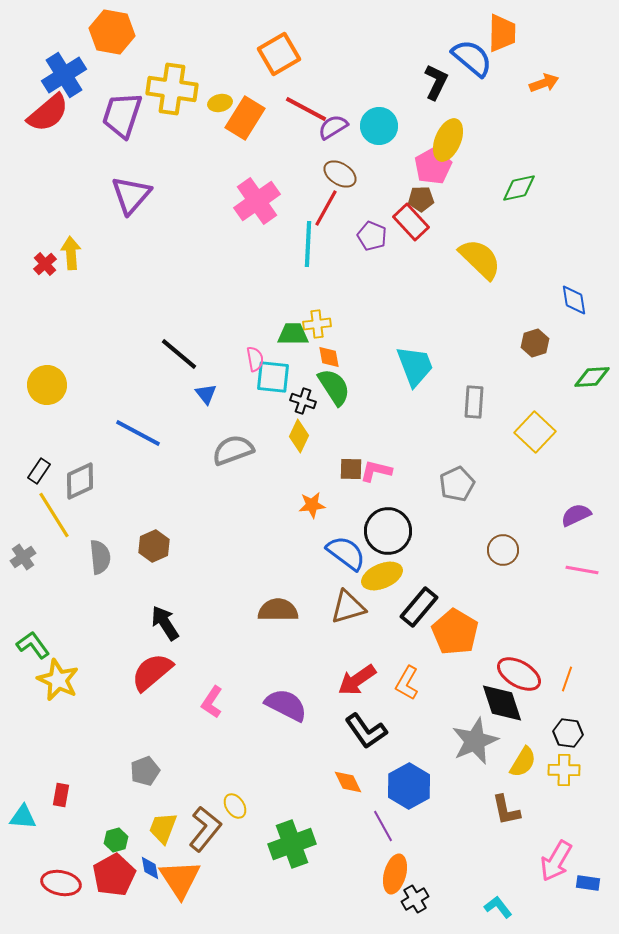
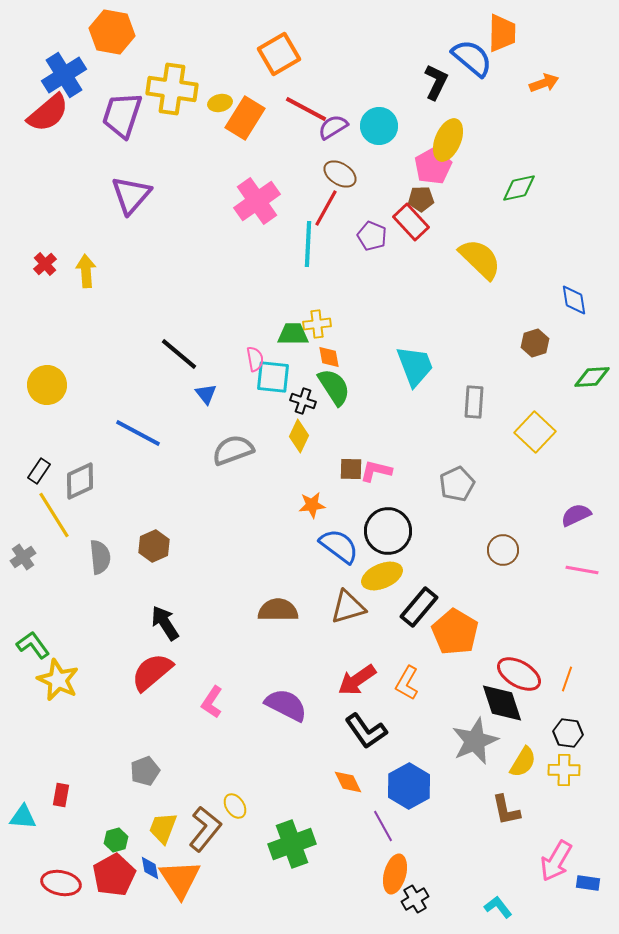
yellow arrow at (71, 253): moved 15 px right, 18 px down
blue semicircle at (346, 553): moved 7 px left, 7 px up
